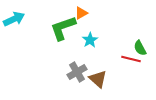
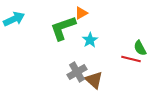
brown triangle: moved 4 px left, 1 px down
